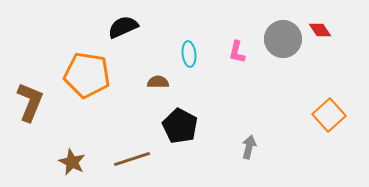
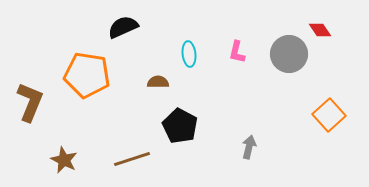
gray circle: moved 6 px right, 15 px down
brown star: moved 8 px left, 2 px up
